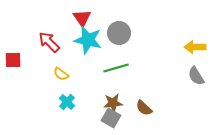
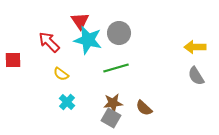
red triangle: moved 2 px left, 3 px down
